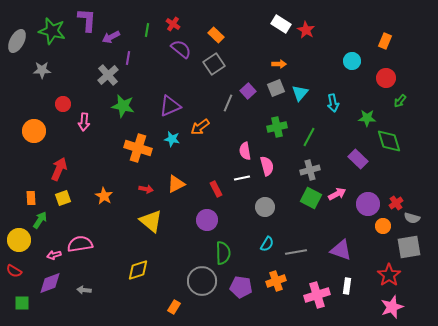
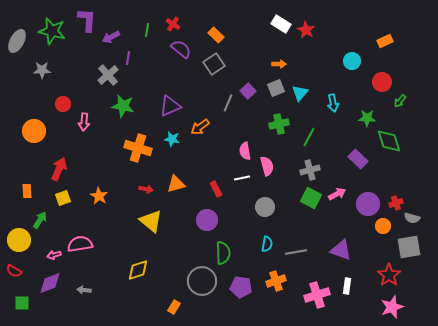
orange rectangle at (385, 41): rotated 42 degrees clockwise
red circle at (386, 78): moved 4 px left, 4 px down
green cross at (277, 127): moved 2 px right, 3 px up
orange triangle at (176, 184): rotated 12 degrees clockwise
orange star at (104, 196): moved 5 px left
orange rectangle at (31, 198): moved 4 px left, 7 px up
red cross at (396, 203): rotated 16 degrees clockwise
cyan semicircle at (267, 244): rotated 21 degrees counterclockwise
